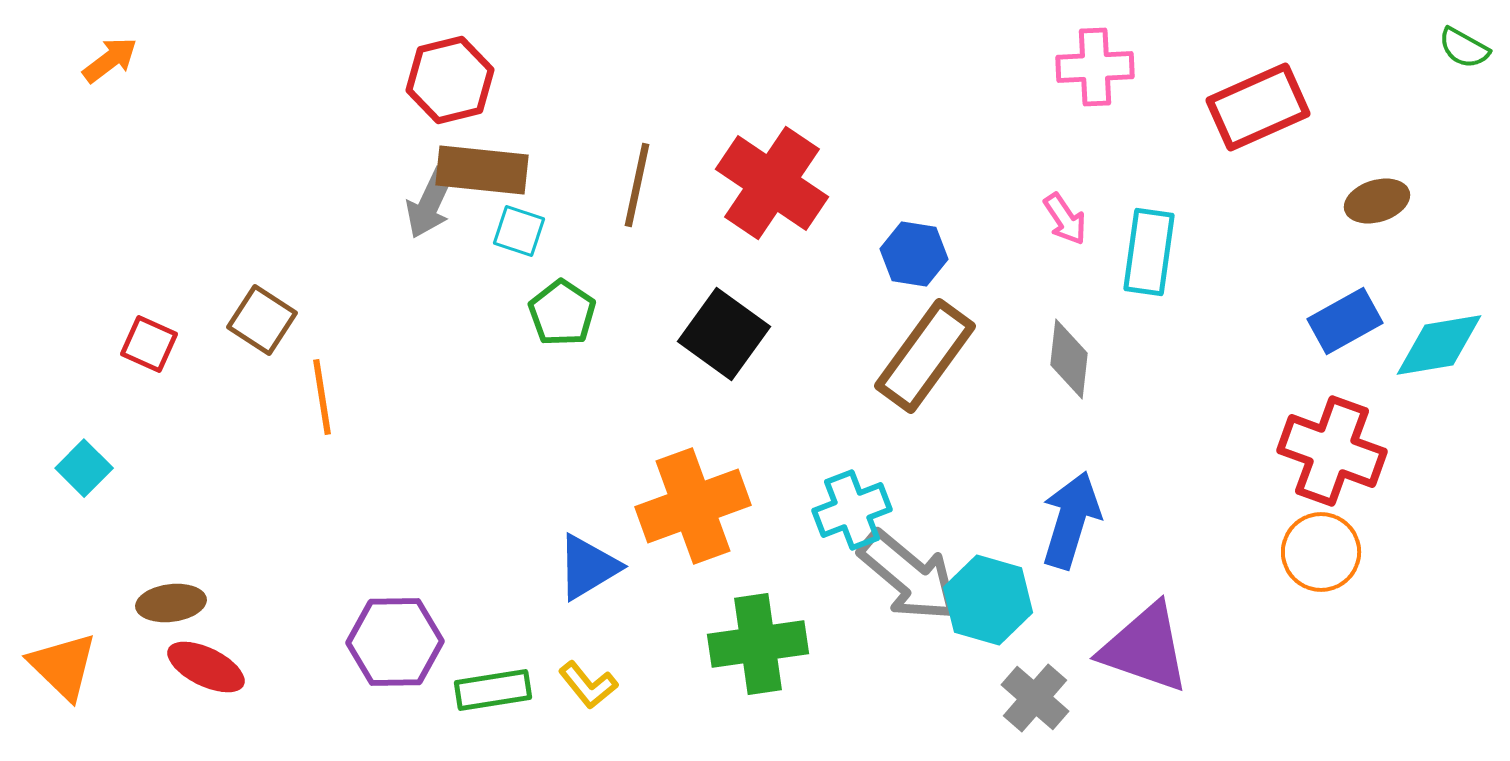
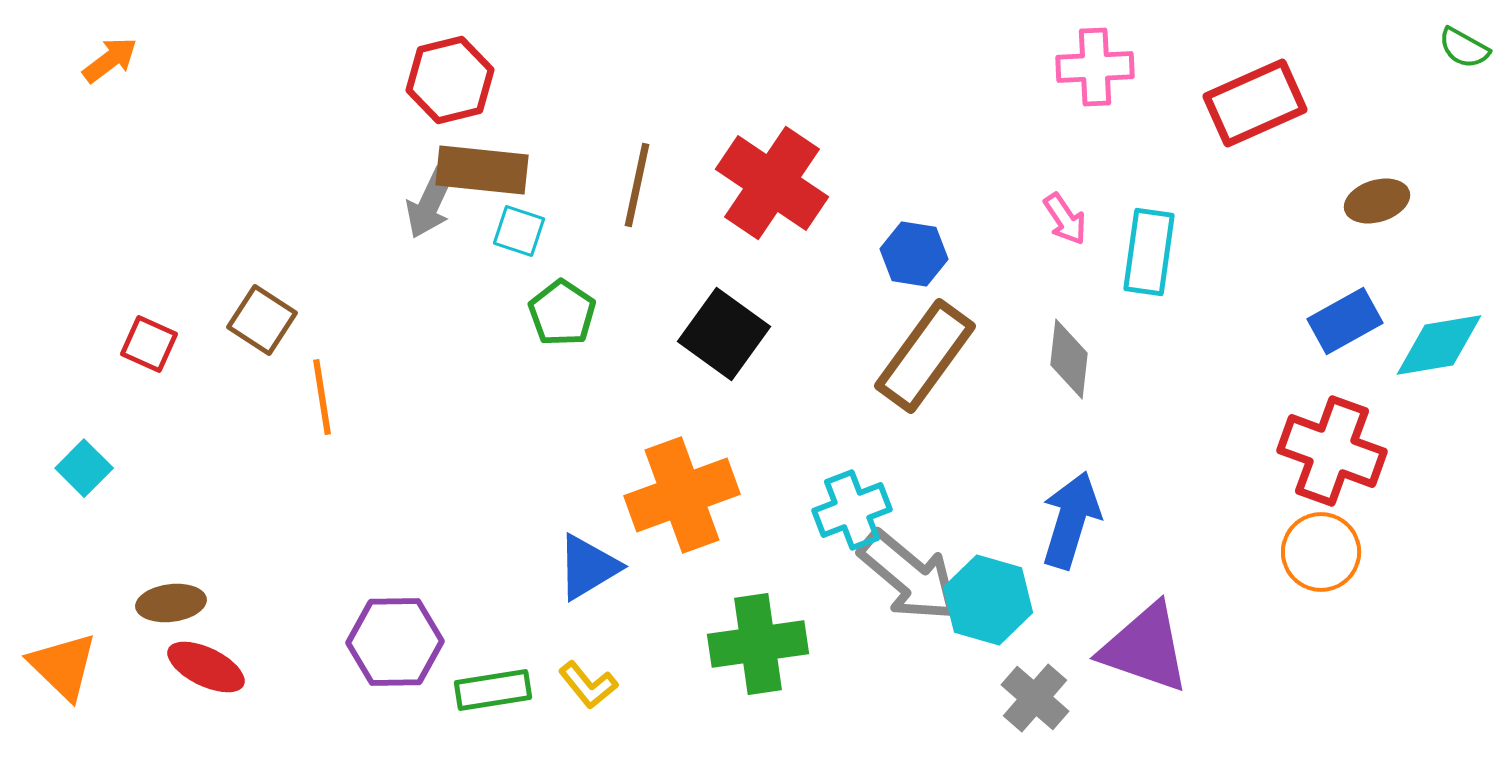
red rectangle at (1258, 107): moved 3 px left, 4 px up
orange cross at (693, 506): moved 11 px left, 11 px up
